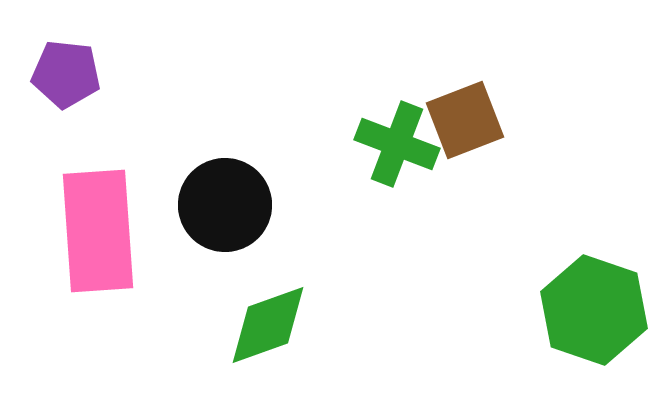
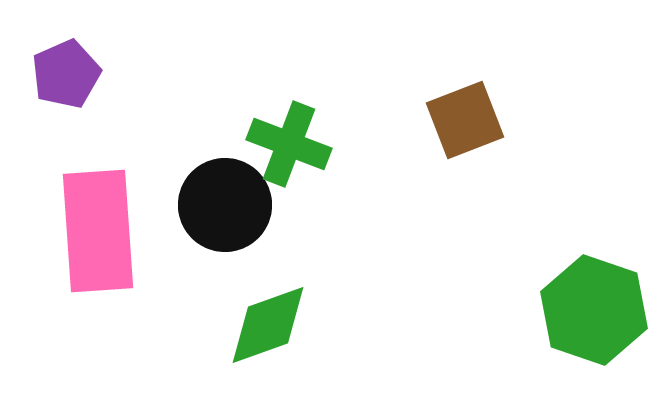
purple pentagon: rotated 30 degrees counterclockwise
green cross: moved 108 px left
